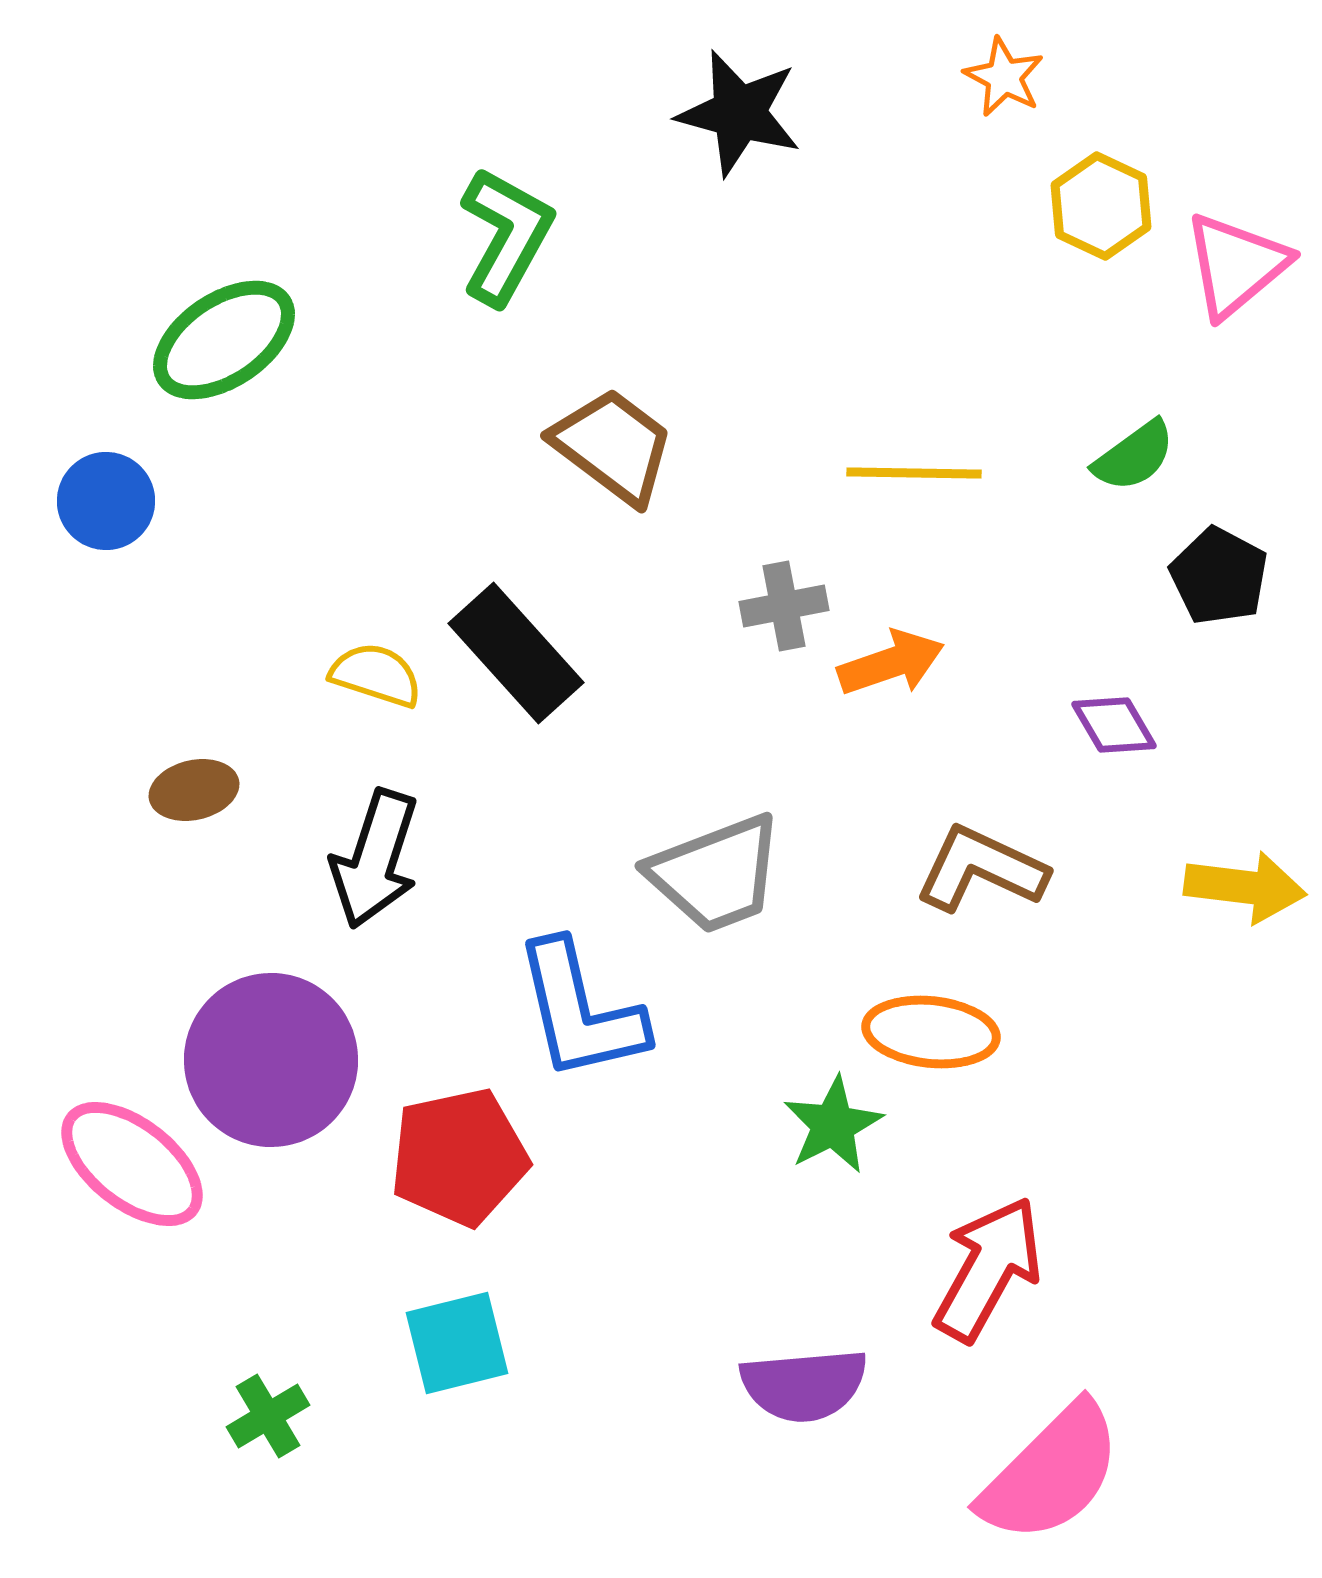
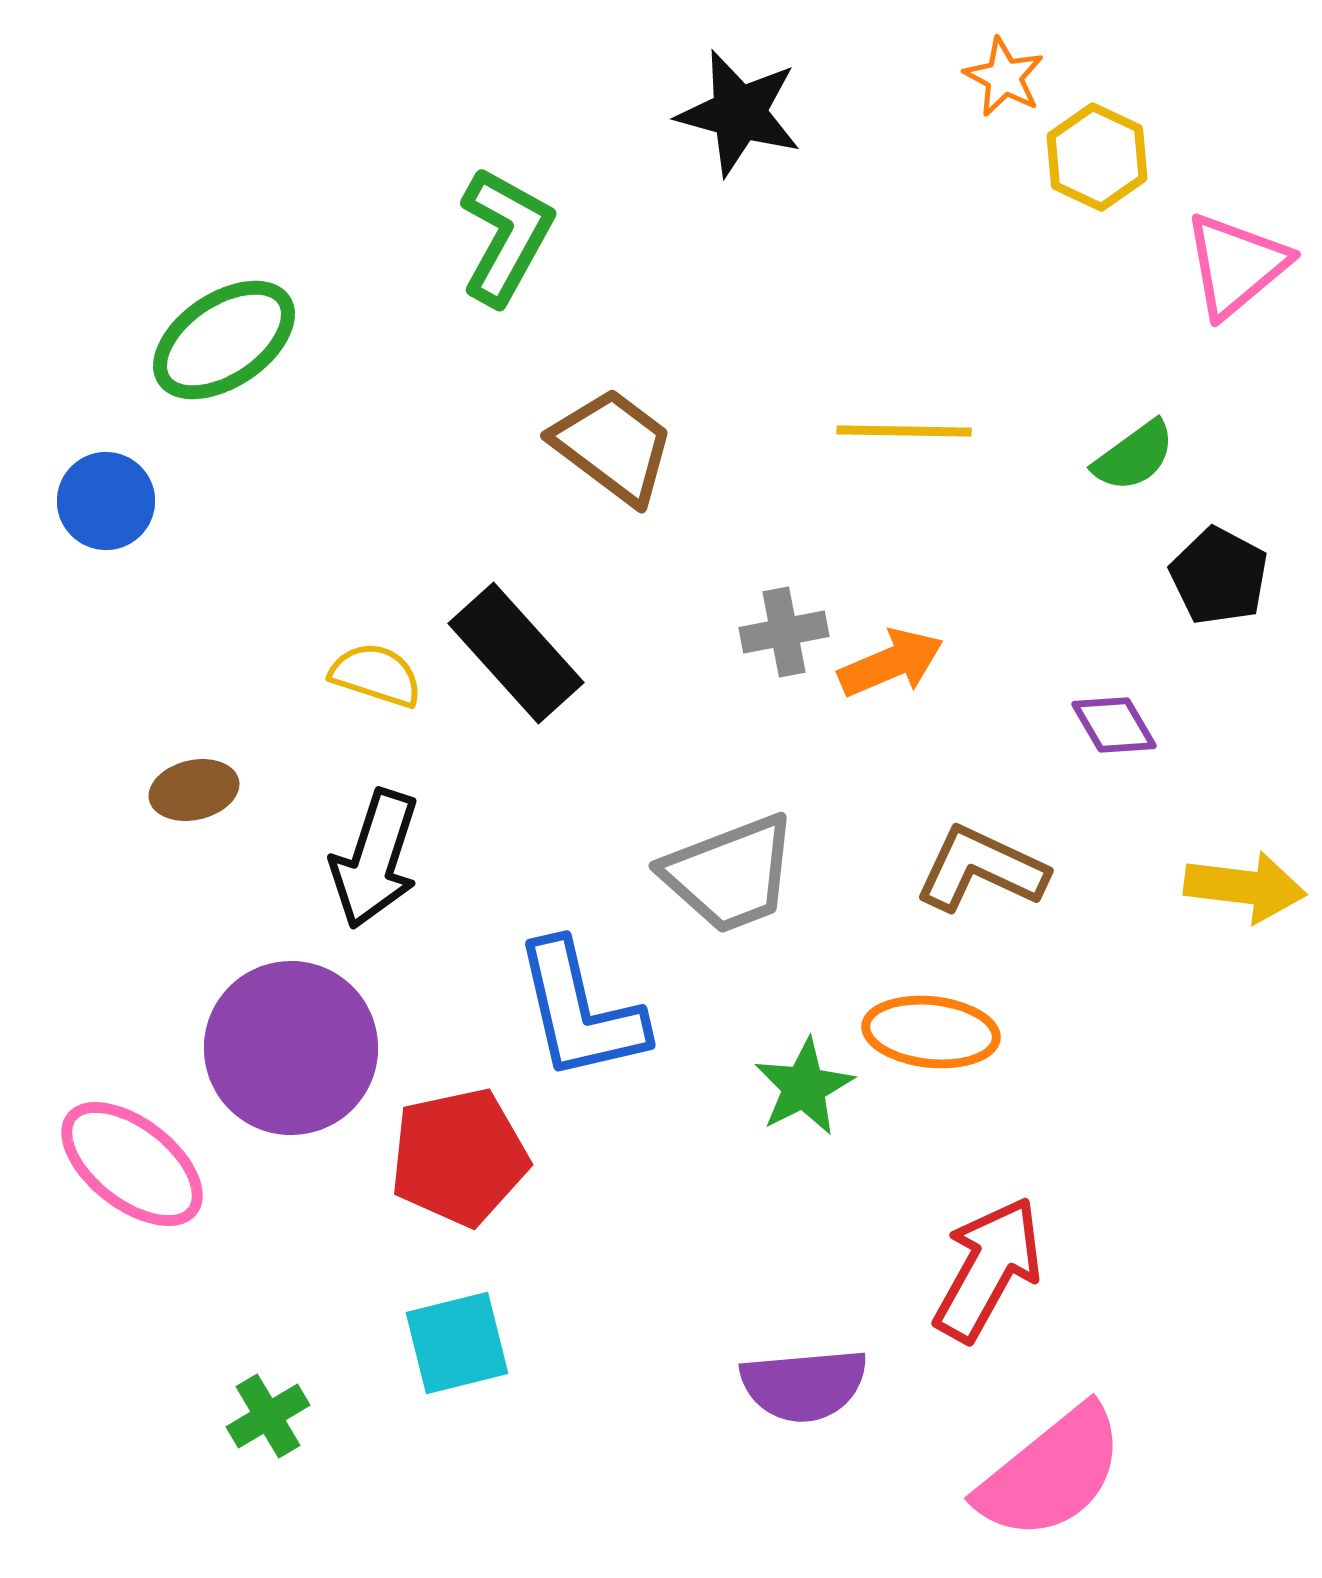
yellow hexagon: moved 4 px left, 49 px up
yellow line: moved 10 px left, 42 px up
gray cross: moved 26 px down
orange arrow: rotated 4 degrees counterclockwise
gray trapezoid: moved 14 px right
purple circle: moved 20 px right, 12 px up
green star: moved 29 px left, 38 px up
pink semicircle: rotated 6 degrees clockwise
